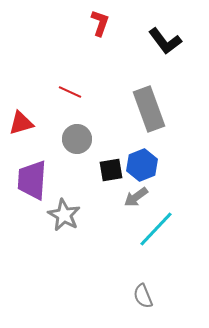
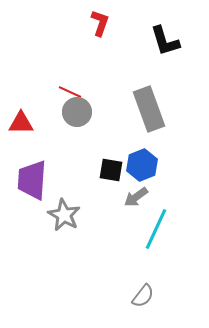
black L-shape: rotated 20 degrees clockwise
red triangle: rotated 16 degrees clockwise
gray circle: moved 27 px up
black square: rotated 20 degrees clockwise
cyan line: rotated 18 degrees counterclockwise
gray semicircle: rotated 120 degrees counterclockwise
